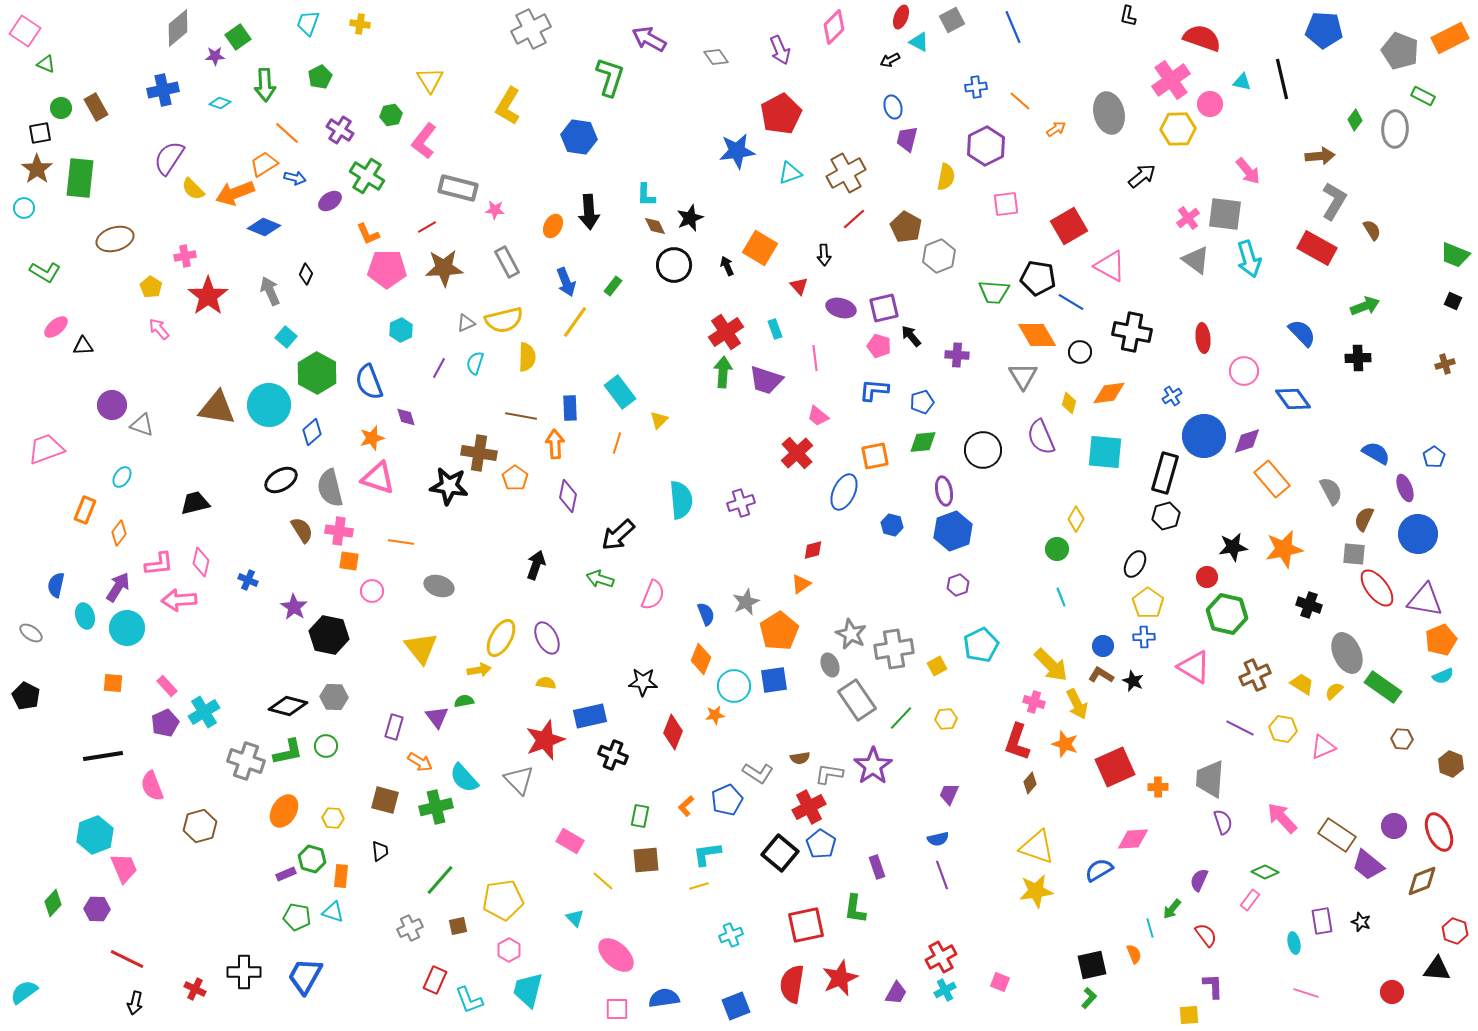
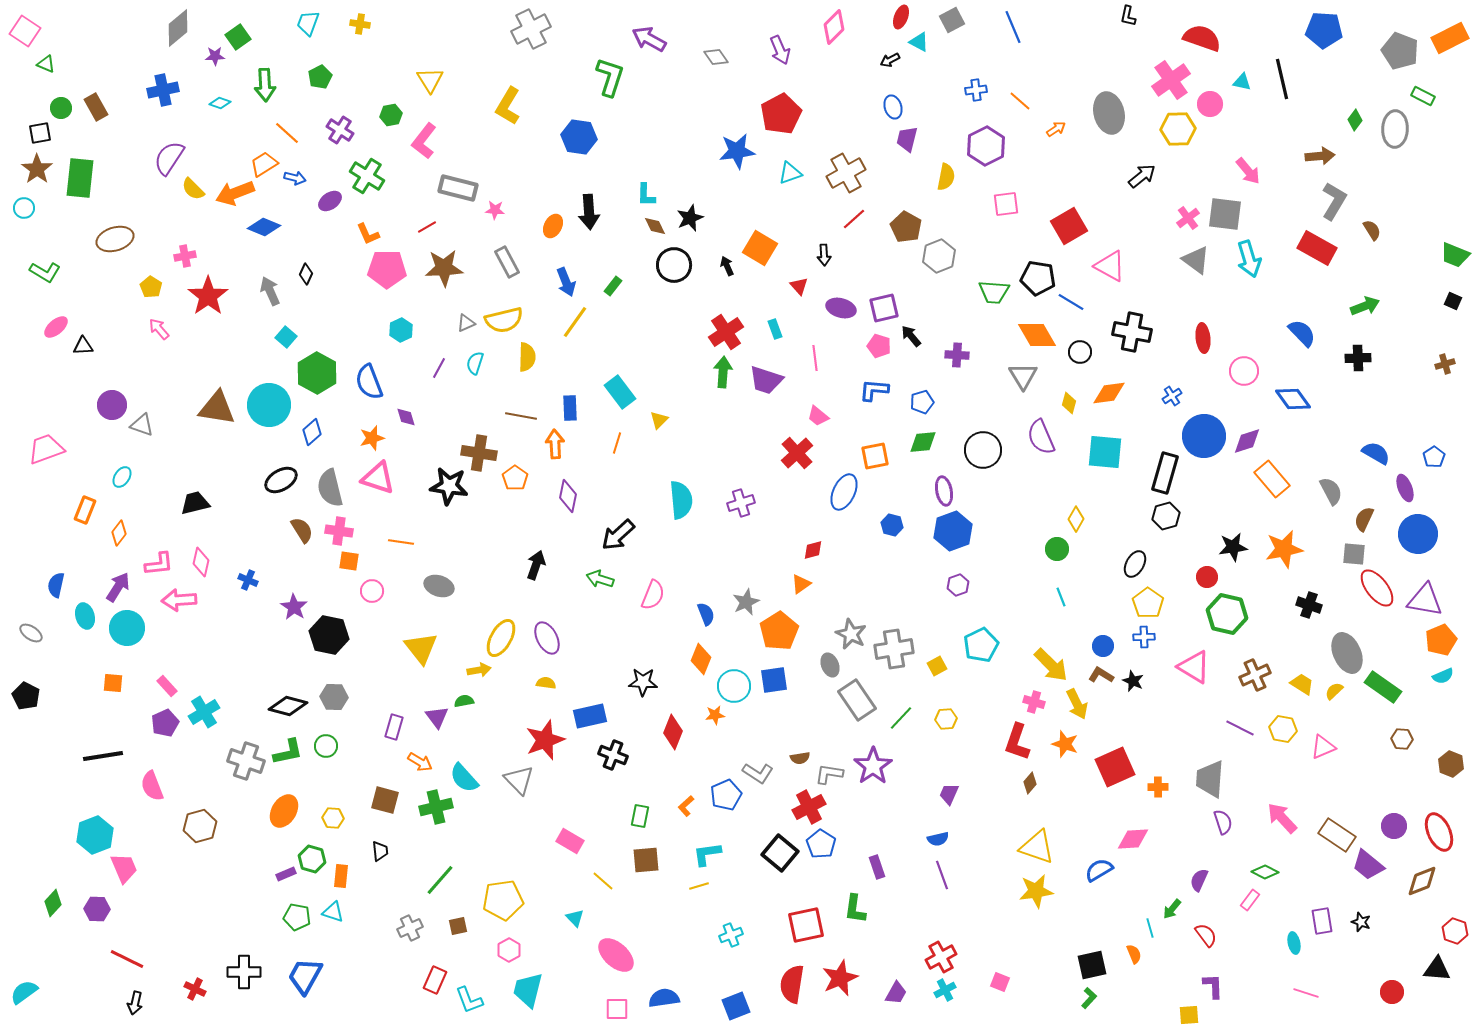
blue cross at (976, 87): moved 3 px down
blue pentagon at (727, 800): moved 1 px left, 5 px up
